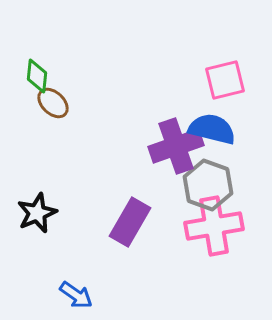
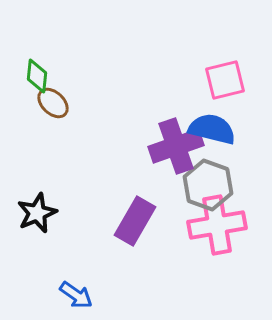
purple rectangle: moved 5 px right, 1 px up
pink cross: moved 3 px right, 1 px up
